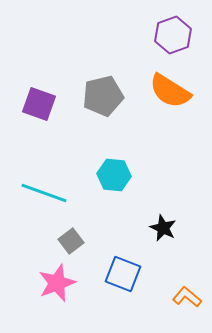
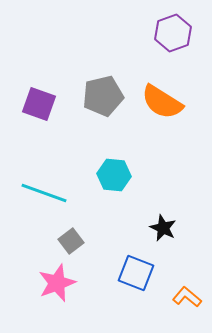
purple hexagon: moved 2 px up
orange semicircle: moved 8 px left, 11 px down
blue square: moved 13 px right, 1 px up
